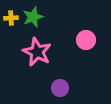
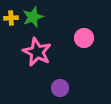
pink circle: moved 2 px left, 2 px up
